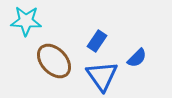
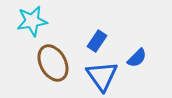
cyan star: moved 6 px right; rotated 12 degrees counterclockwise
brown ellipse: moved 1 px left, 2 px down; rotated 15 degrees clockwise
